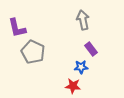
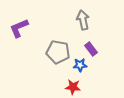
purple L-shape: moved 2 px right; rotated 80 degrees clockwise
gray pentagon: moved 25 px right; rotated 15 degrees counterclockwise
blue star: moved 1 px left, 2 px up
red star: moved 1 px down
